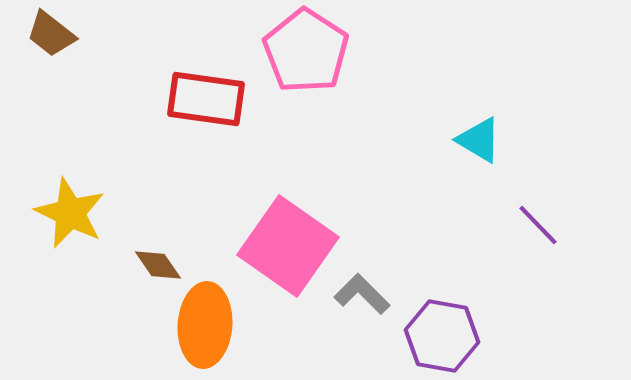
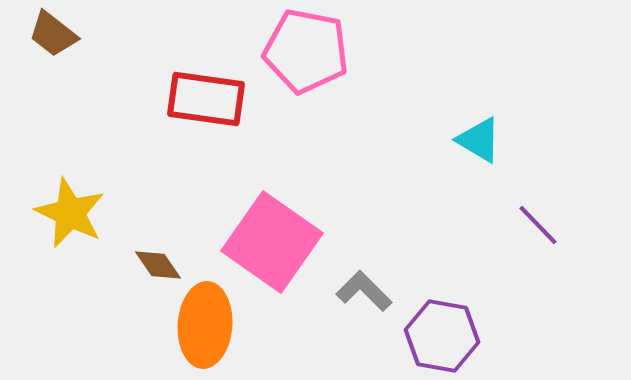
brown trapezoid: moved 2 px right
pink pentagon: rotated 22 degrees counterclockwise
pink square: moved 16 px left, 4 px up
gray L-shape: moved 2 px right, 3 px up
